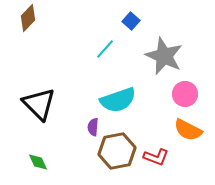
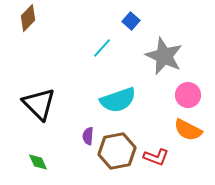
cyan line: moved 3 px left, 1 px up
pink circle: moved 3 px right, 1 px down
purple semicircle: moved 5 px left, 9 px down
